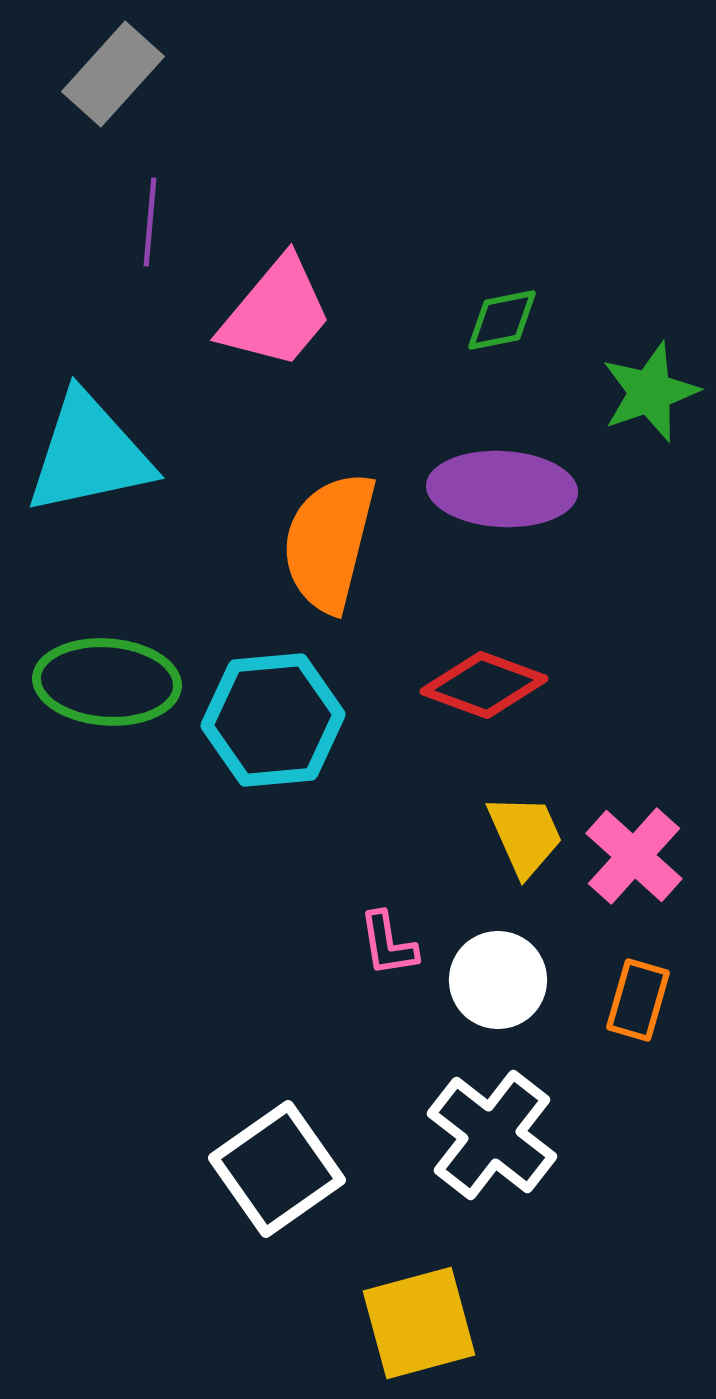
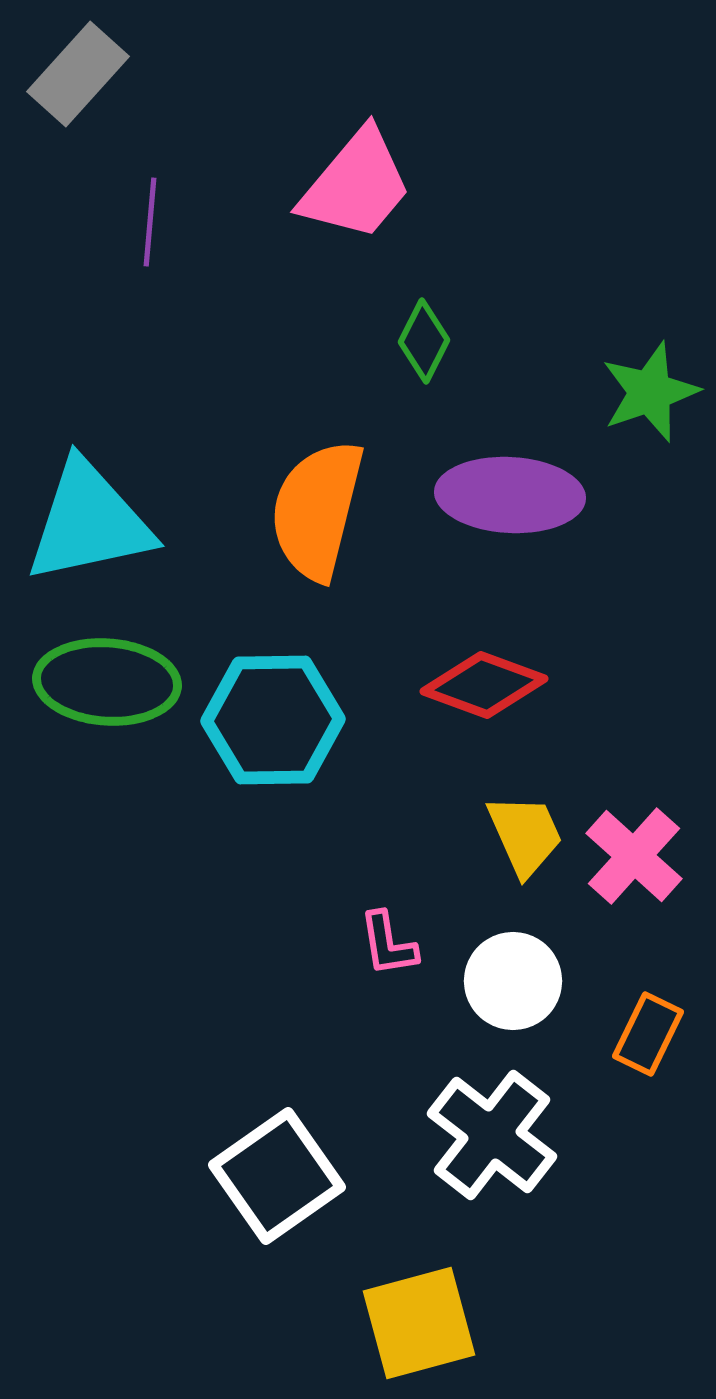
gray rectangle: moved 35 px left
pink trapezoid: moved 80 px right, 128 px up
green diamond: moved 78 px left, 21 px down; rotated 52 degrees counterclockwise
cyan triangle: moved 68 px down
purple ellipse: moved 8 px right, 6 px down
orange semicircle: moved 12 px left, 32 px up
cyan hexagon: rotated 4 degrees clockwise
white circle: moved 15 px right, 1 px down
orange rectangle: moved 10 px right, 34 px down; rotated 10 degrees clockwise
white square: moved 7 px down
